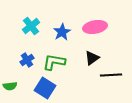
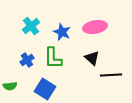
blue star: rotated 18 degrees counterclockwise
black triangle: rotated 42 degrees counterclockwise
green L-shape: moved 1 px left, 4 px up; rotated 100 degrees counterclockwise
blue square: moved 1 px down
